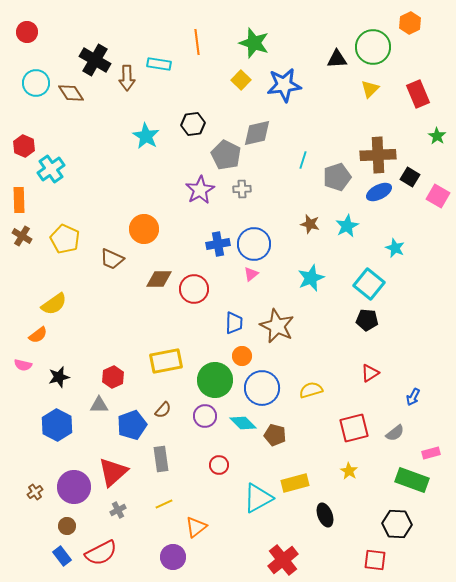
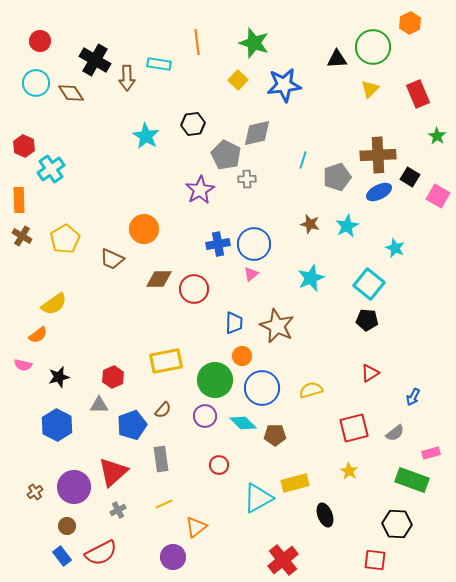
red circle at (27, 32): moved 13 px right, 9 px down
yellow square at (241, 80): moved 3 px left
gray cross at (242, 189): moved 5 px right, 10 px up
yellow pentagon at (65, 239): rotated 16 degrees clockwise
brown pentagon at (275, 435): rotated 15 degrees counterclockwise
